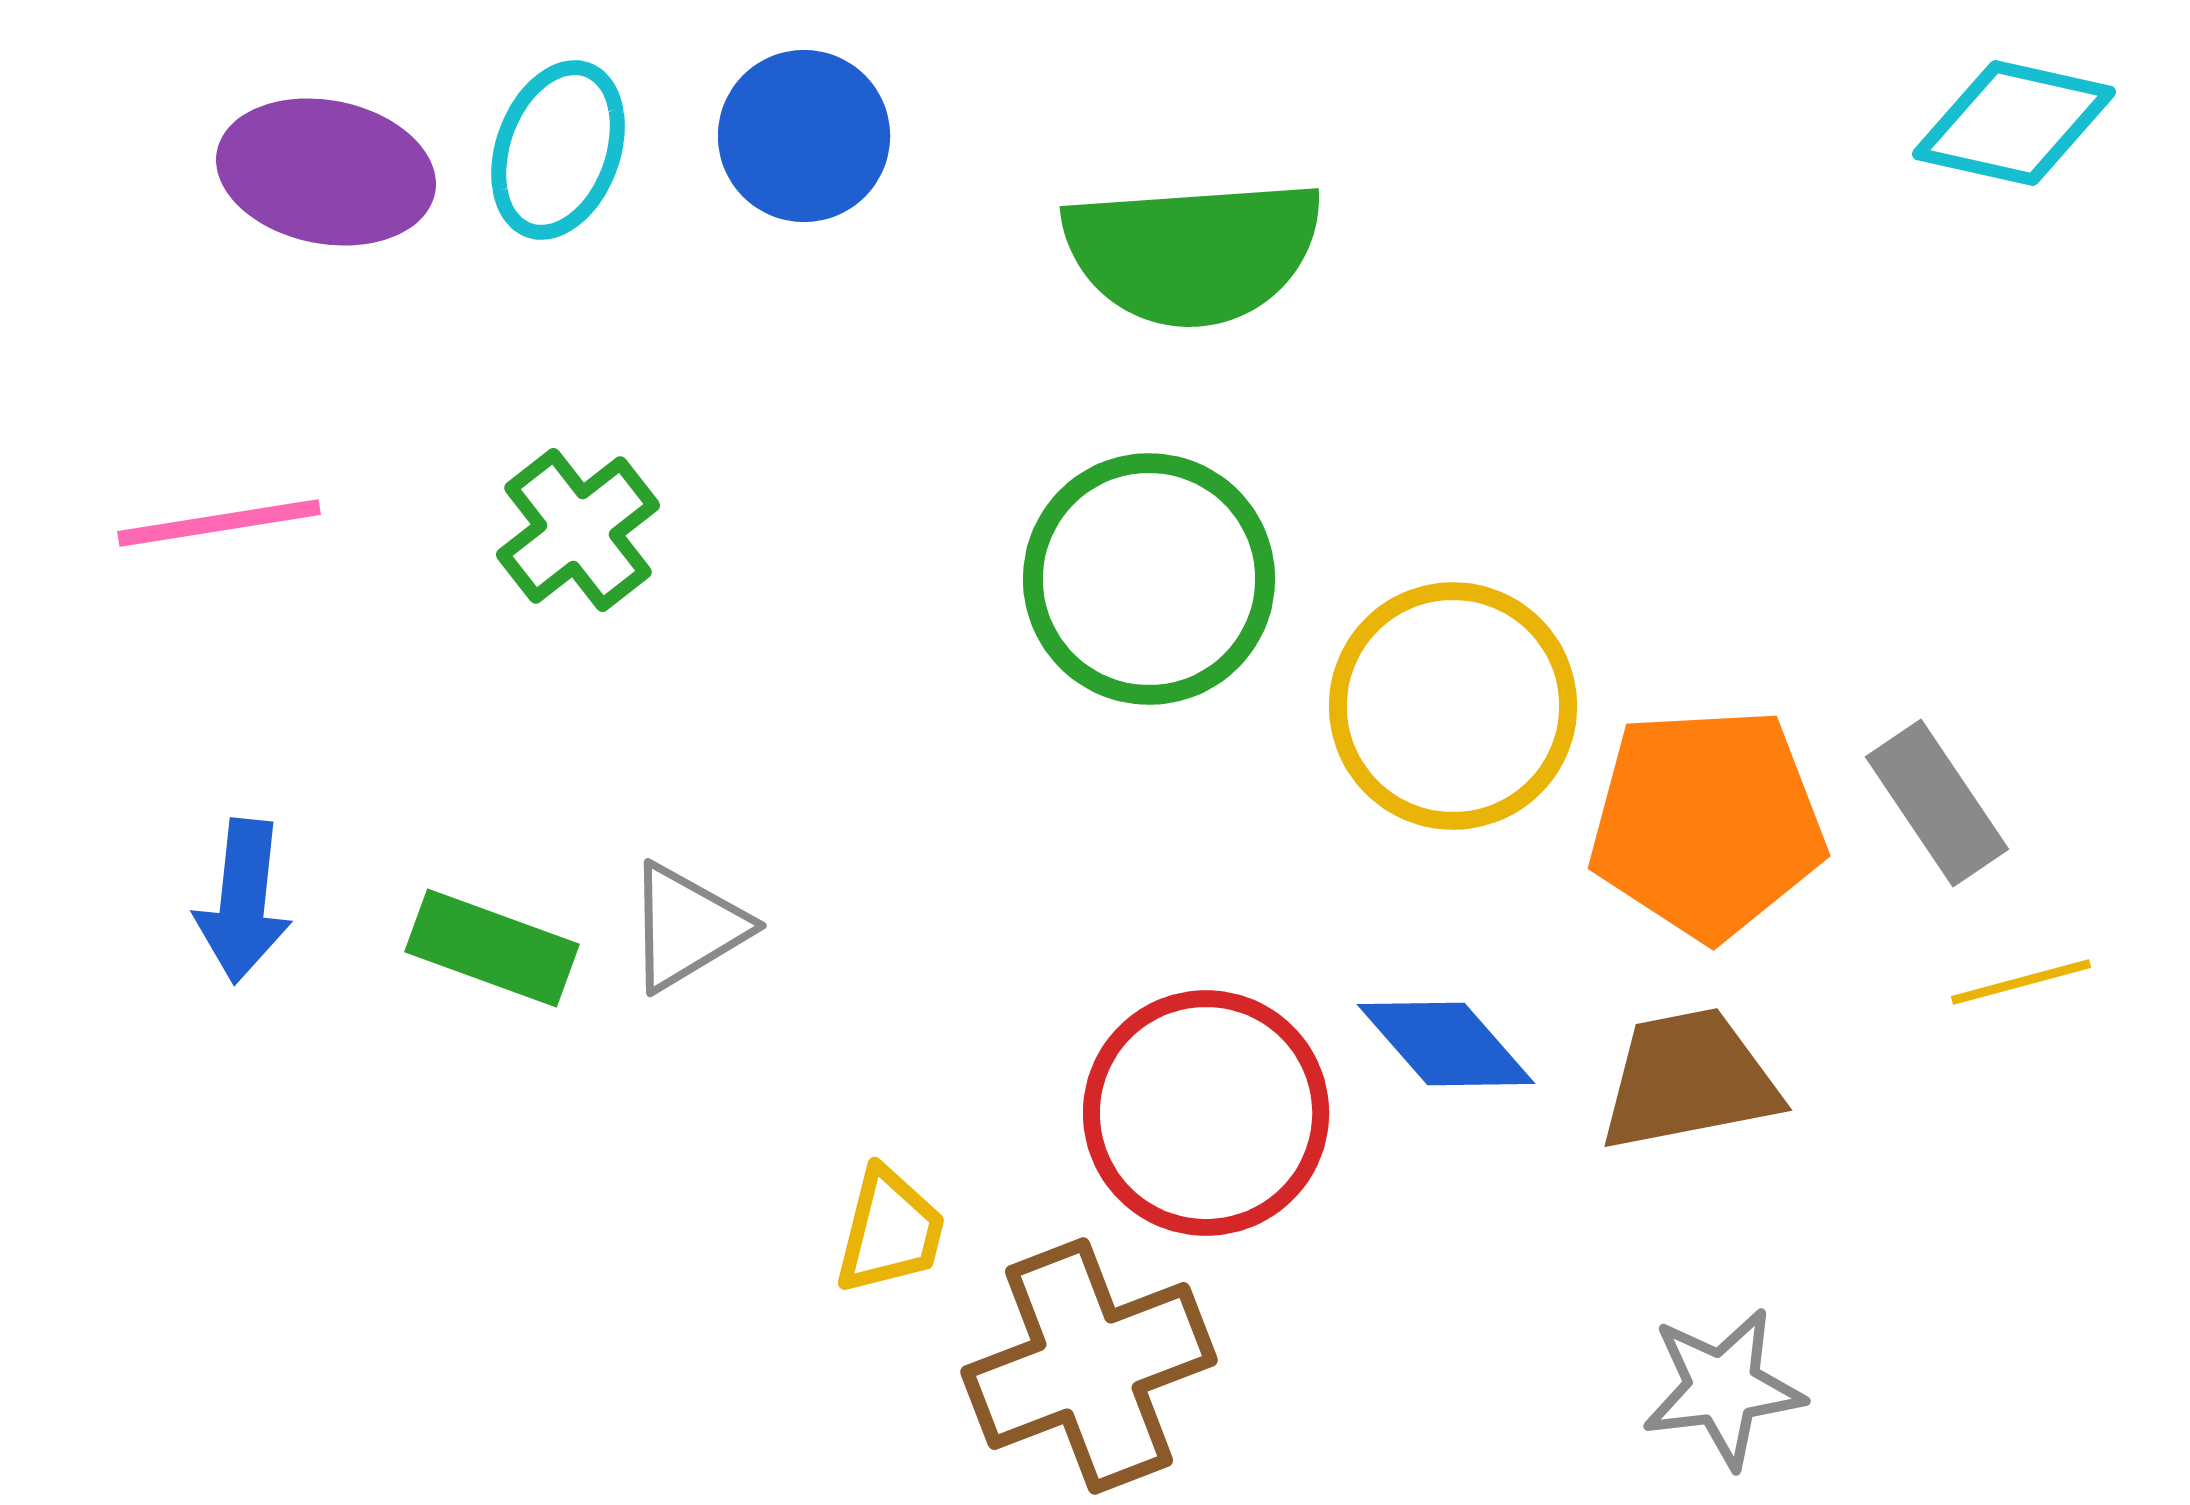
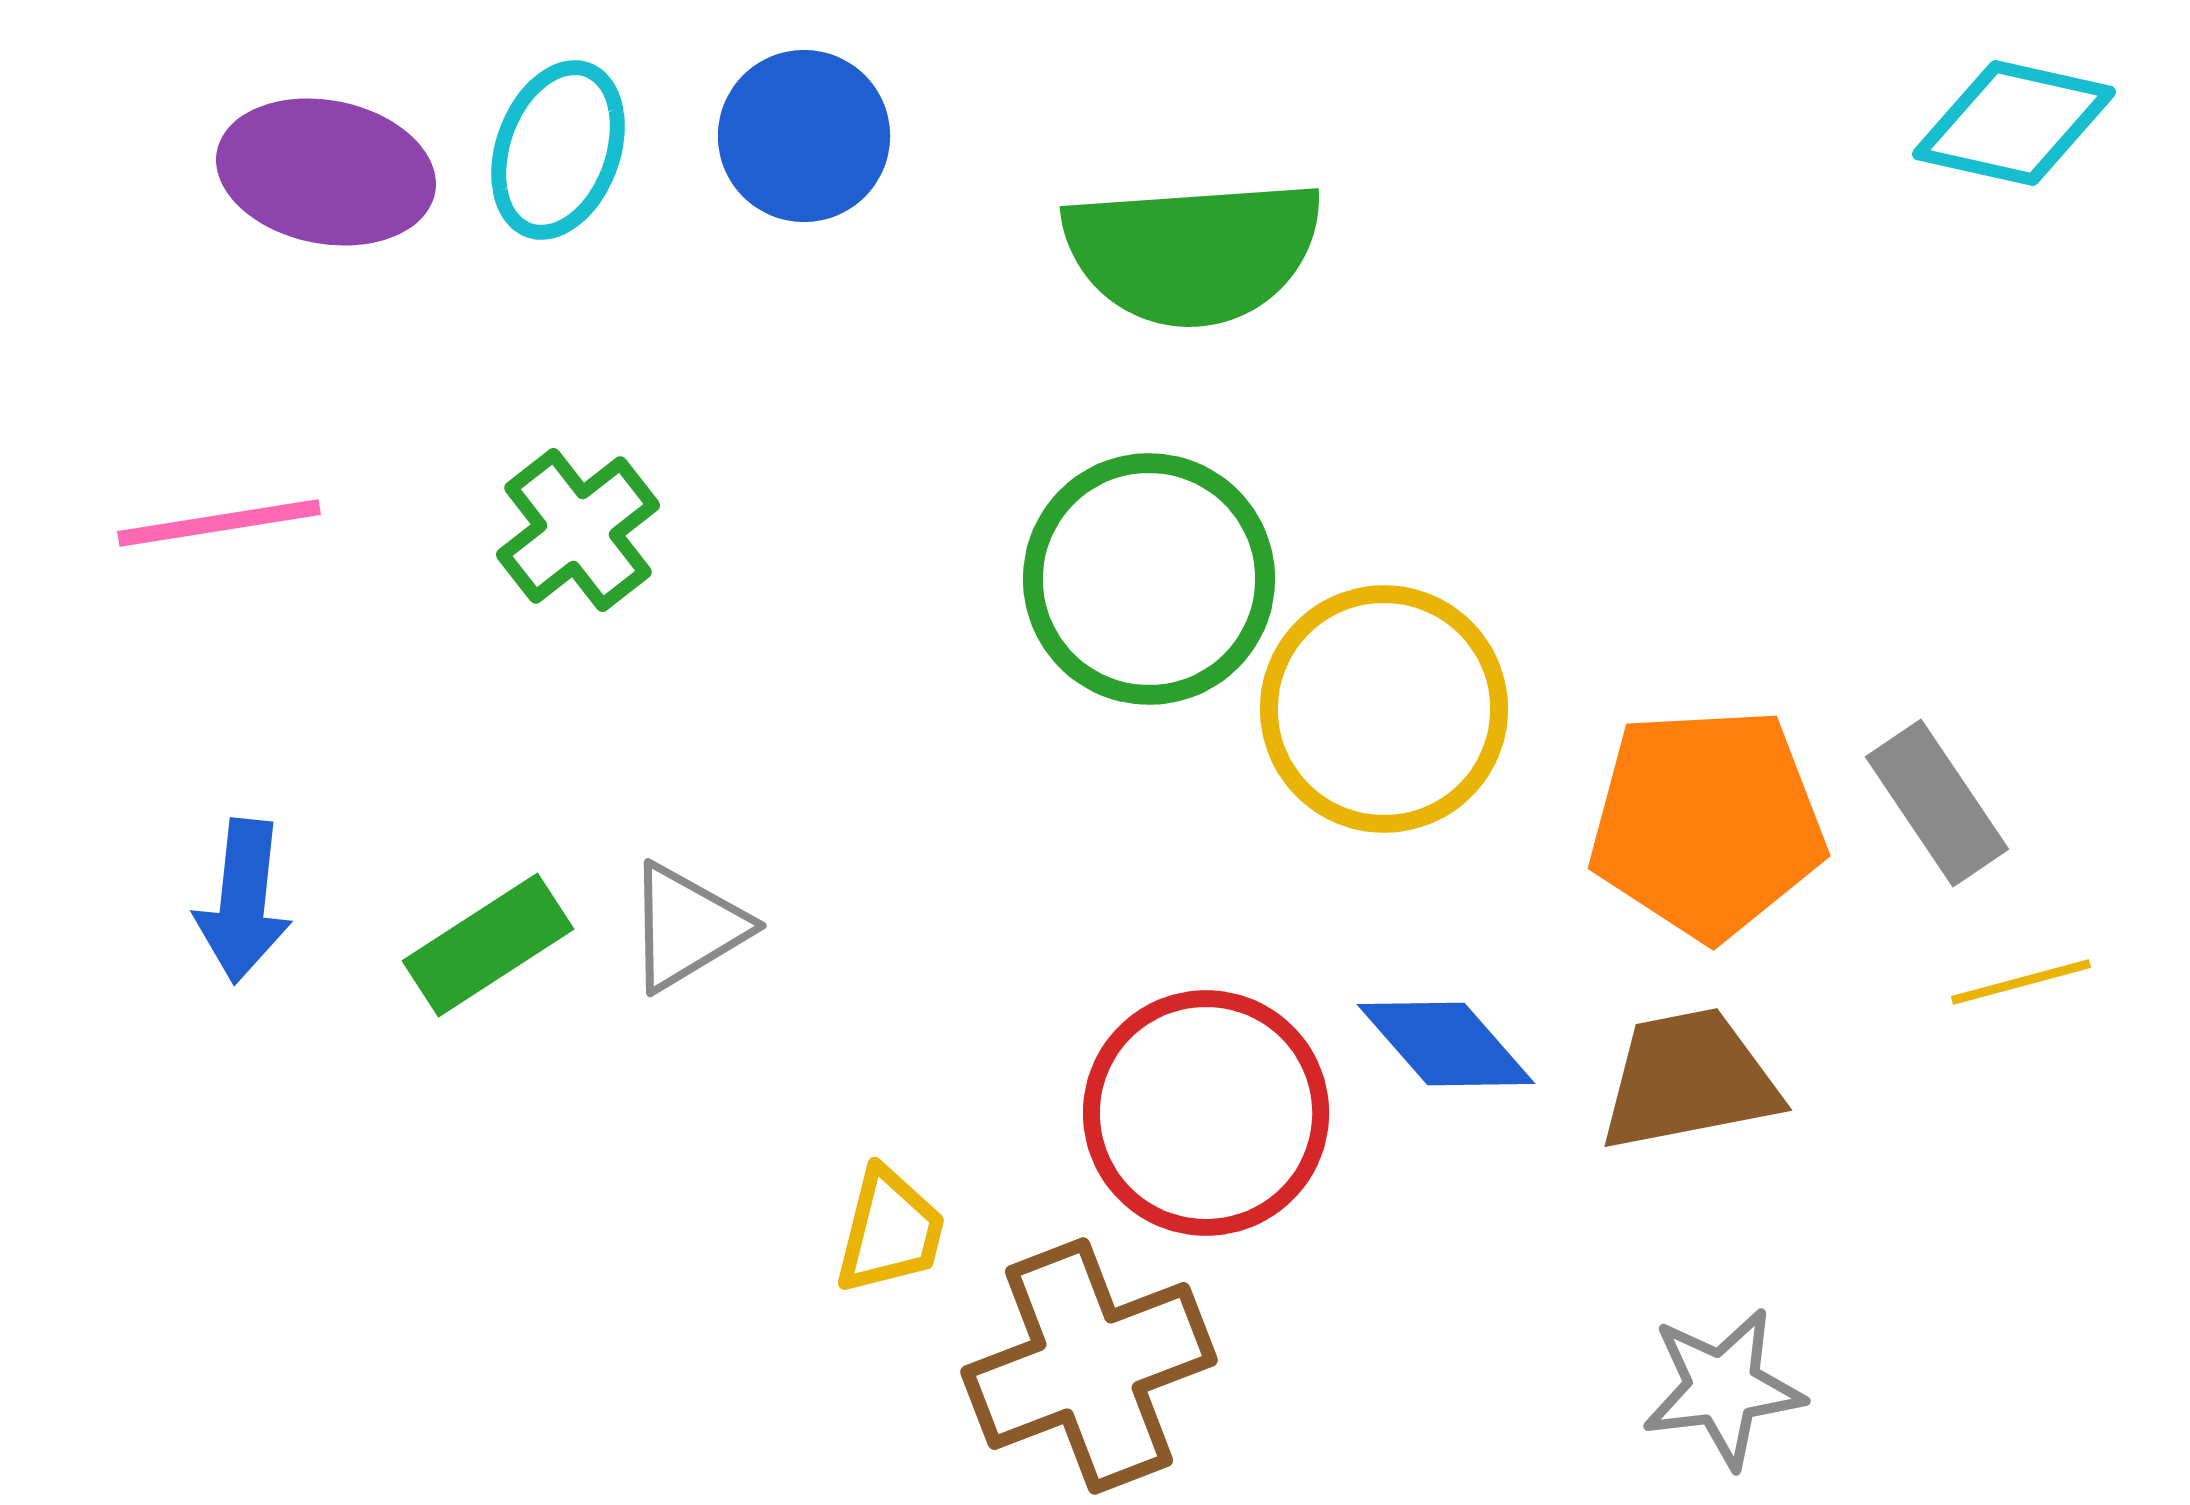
yellow circle: moved 69 px left, 3 px down
green rectangle: moved 4 px left, 3 px up; rotated 53 degrees counterclockwise
